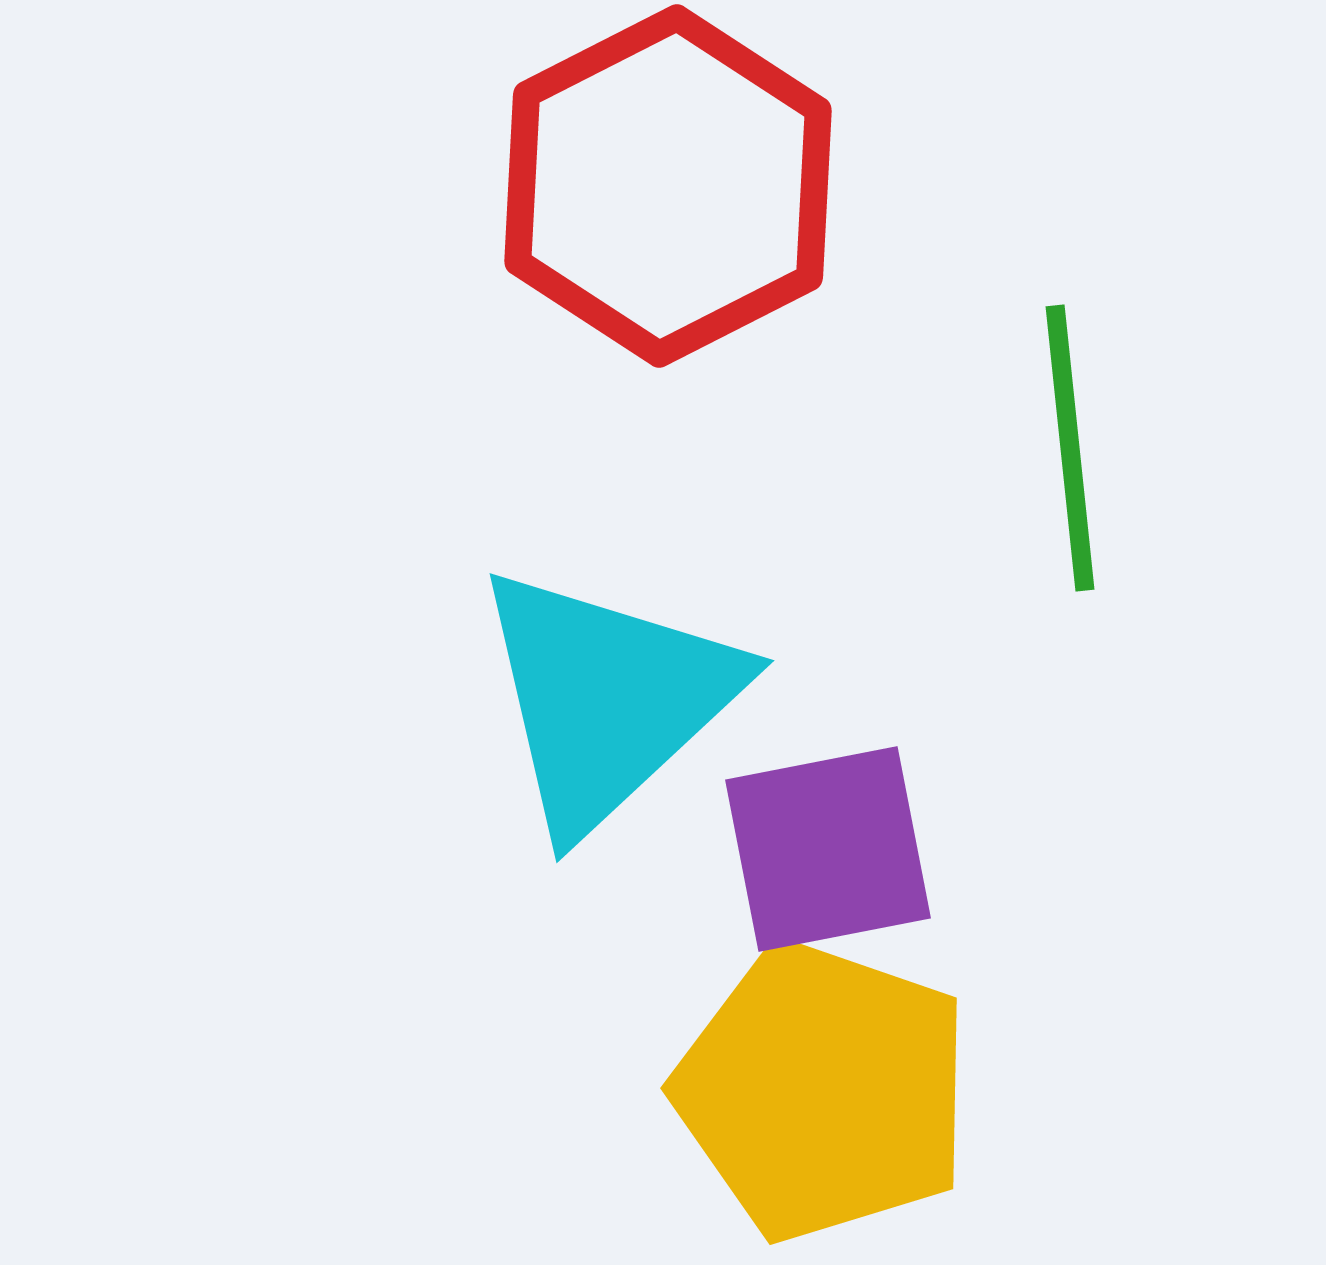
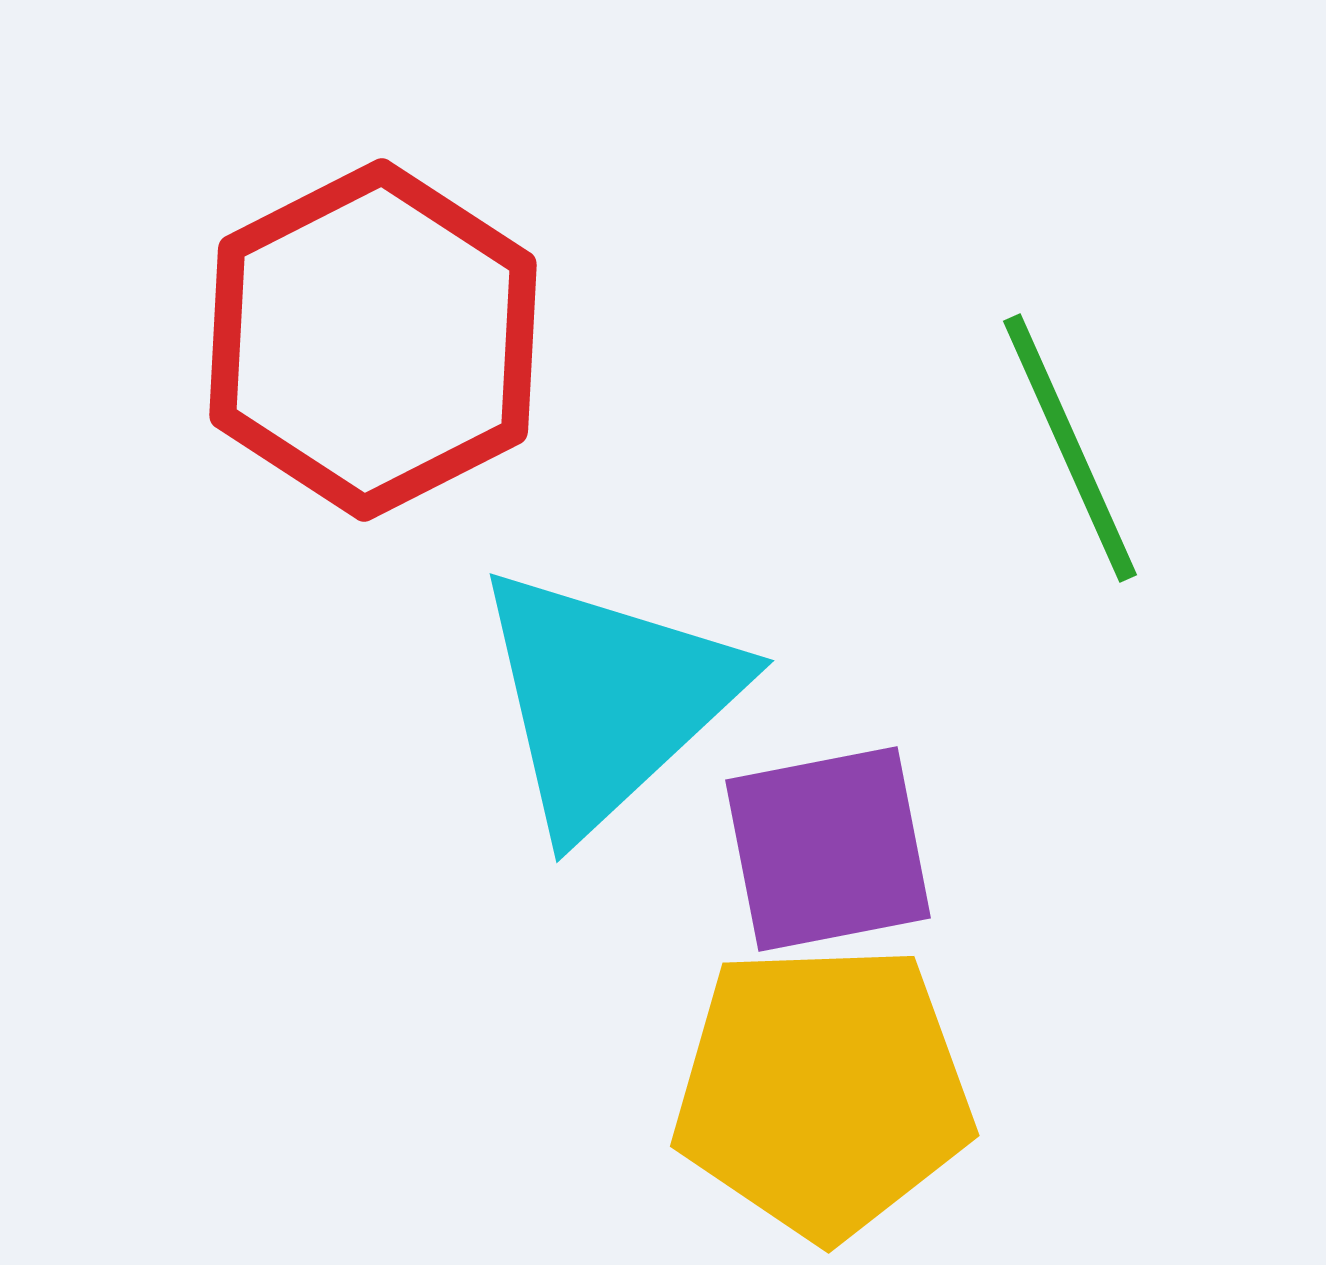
red hexagon: moved 295 px left, 154 px down
green line: rotated 18 degrees counterclockwise
yellow pentagon: rotated 21 degrees counterclockwise
